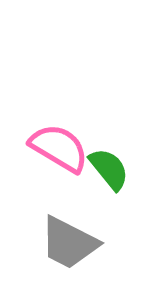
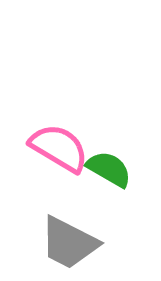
green semicircle: rotated 21 degrees counterclockwise
